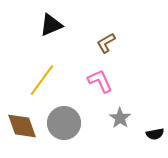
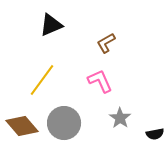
brown diamond: rotated 20 degrees counterclockwise
